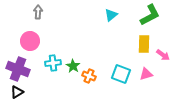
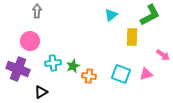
gray arrow: moved 1 px left, 1 px up
yellow rectangle: moved 12 px left, 7 px up
green star: rotated 16 degrees clockwise
orange cross: rotated 16 degrees counterclockwise
black triangle: moved 24 px right
